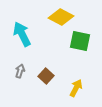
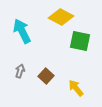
cyan arrow: moved 3 px up
yellow arrow: rotated 66 degrees counterclockwise
